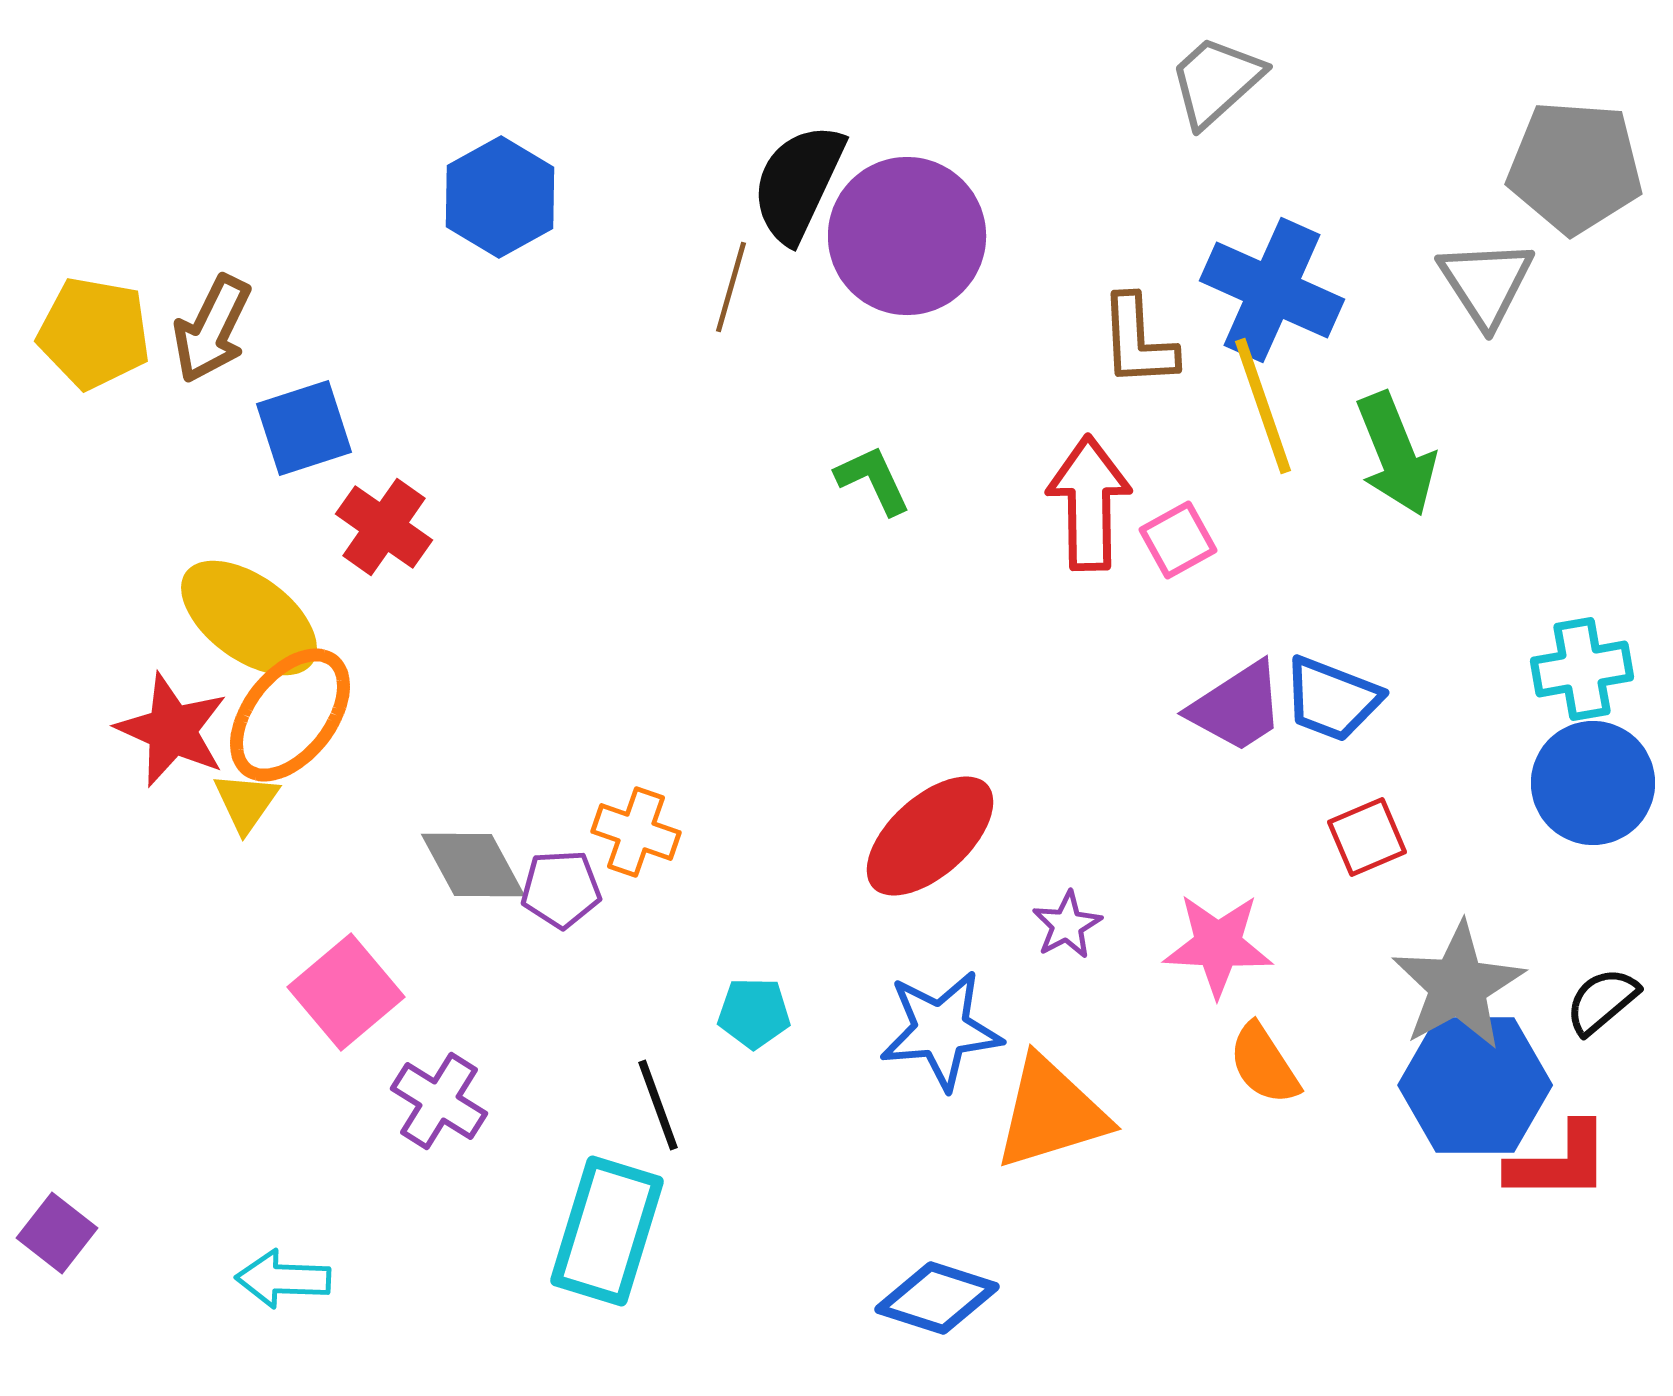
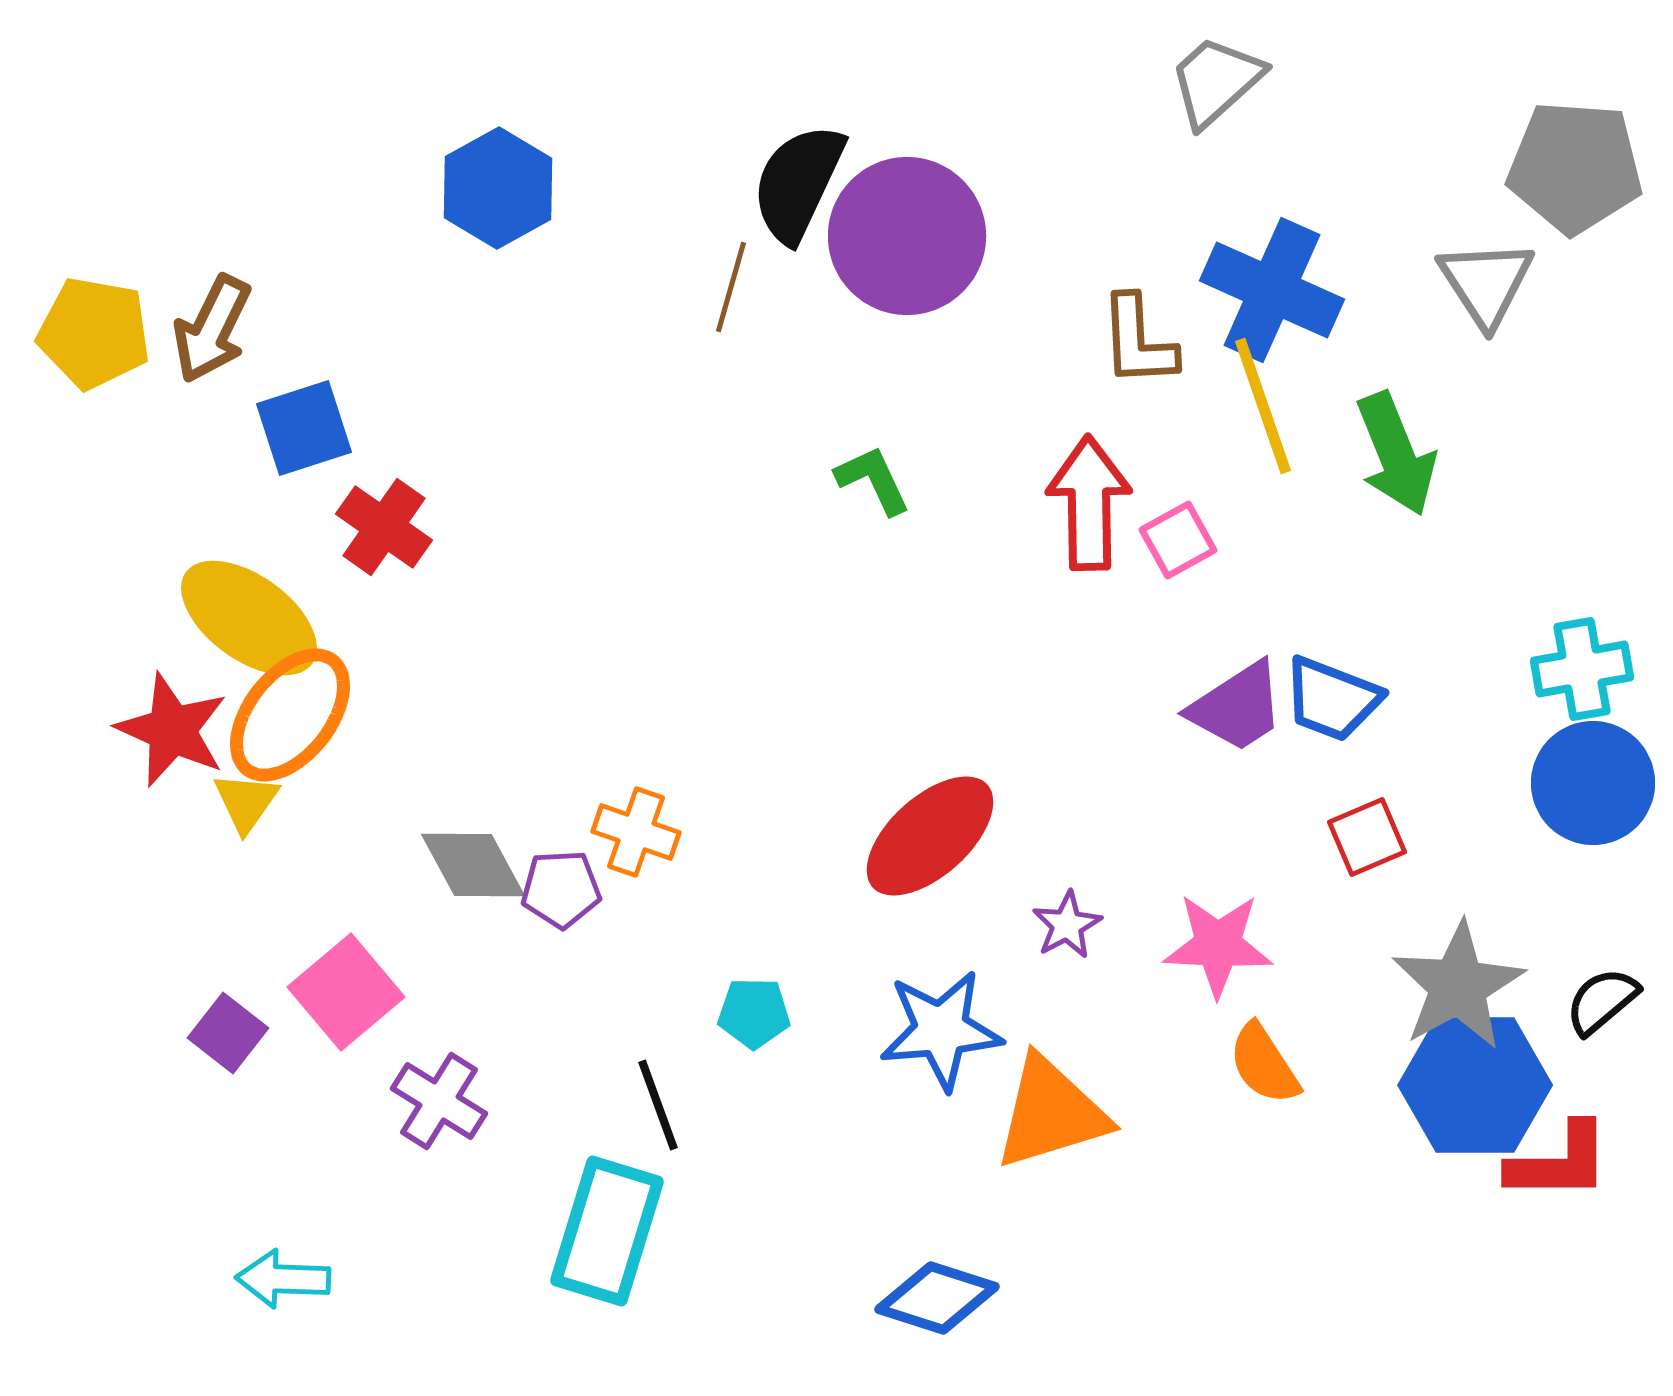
blue hexagon at (500, 197): moved 2 px left, 9 px up
purple square at (57, 1233): moved 171 px right, 200 px up
